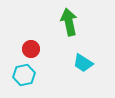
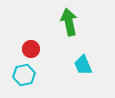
cyan trapezoid: moved 2 px down; rotated 35 degrees clockwise
